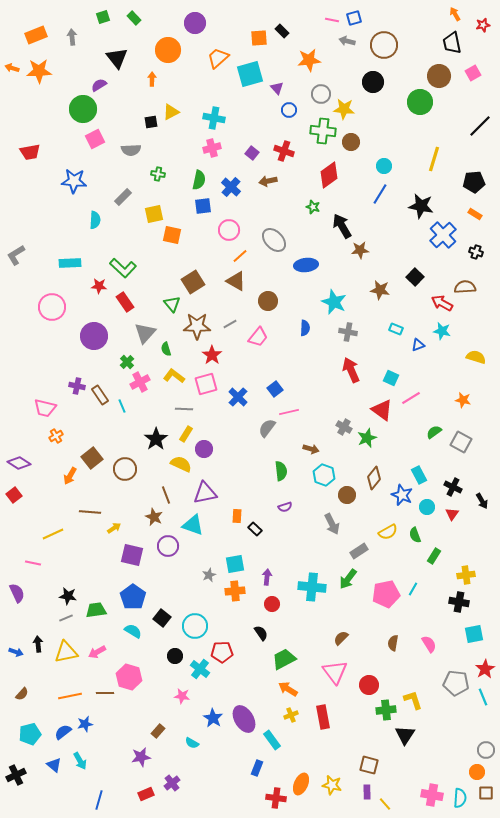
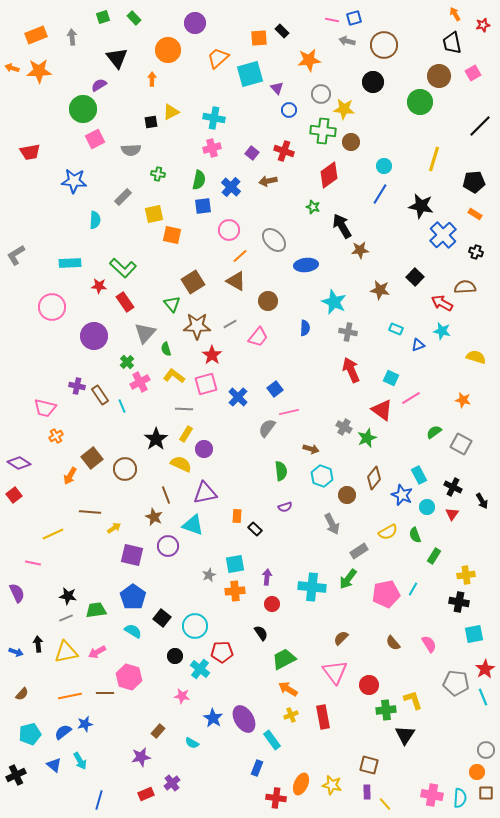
gray square at (461, 442): moved 2 px down
cyan hexagon at (324, 475): moved 2 px left, 1 px down
brown semicircle at (393, 643): rotated 49 degrees counterclockwise
